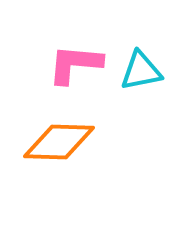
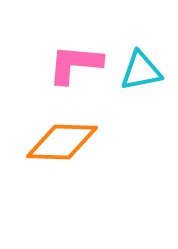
orange diamond: moved 3 px right
